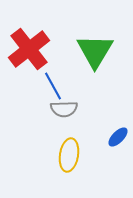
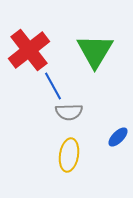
red cross: moved 1 px down
gray semicircle: moved 5 px right, 3 px down
